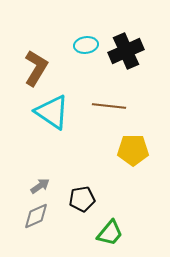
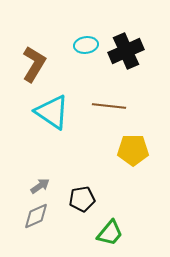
brown L-shape: moved 2 px left, 4 px up
